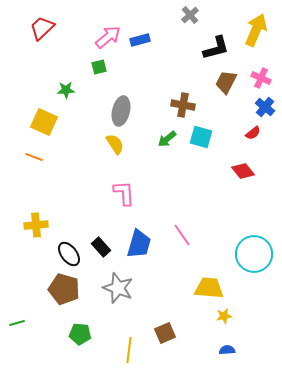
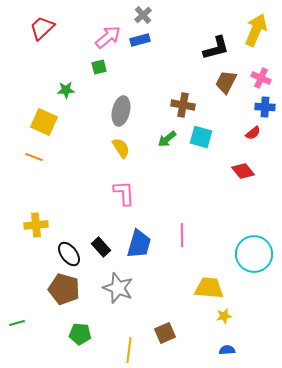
gray cross: moved 47 px left
blue cross: rotated 36 degrees counterclockwise
yellow semicircle: moved 6 px right, 4 px down
pink line: rotated 35 degrees clockwise
